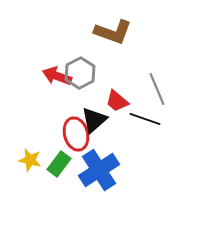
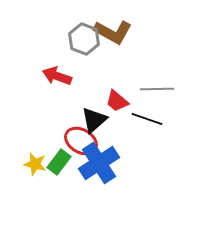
brown L-shape: rotated 9 degrees clockwise
gray hexagon: moved 4 px right, 34 px up; rotated 12 degrees counterclockwise
gray line: rotated 68 degrees counterclockwise
black line: moved 2 px right
red ellipse: moved 5 px right, 7 px down; rotated 44 degrees counterclockwise
yellow star: moved 5 px right, 4 px down
green rectangle: moved 2 px up
blue cross: moved 7 px up
